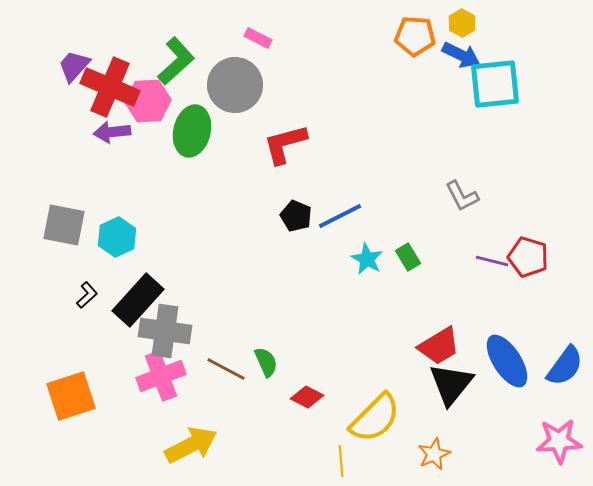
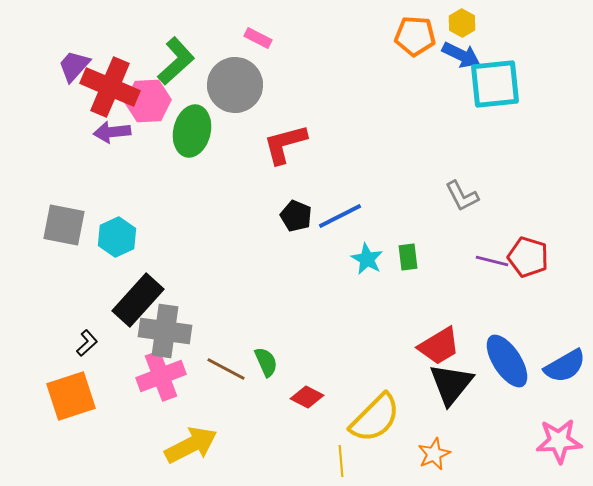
green rectangle: rotated 24 degrees clockwise
black L-shape: moved 48 px down
blue semicircle: rotated 24 degrees clockwise
